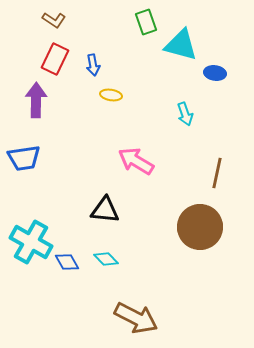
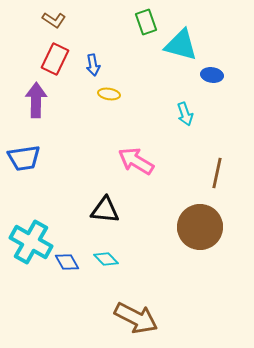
blue ellipse: moved 3 px left, 2 px down
yellow ellipse: moved 2 px left, 1 px up
